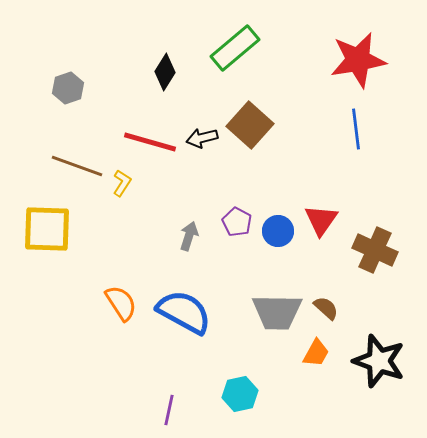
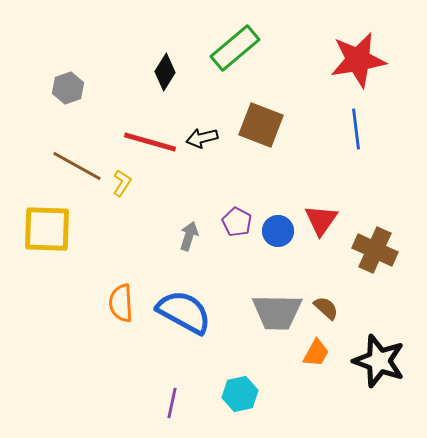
brown square: moved 11 px right; rotated 21 degrees counterclockwise
brown line: rotated 9 degrees clockwise
orange semicircle: rotated 150 degrees counterclockwise
purple line: moved 3 px right, 7 px up
